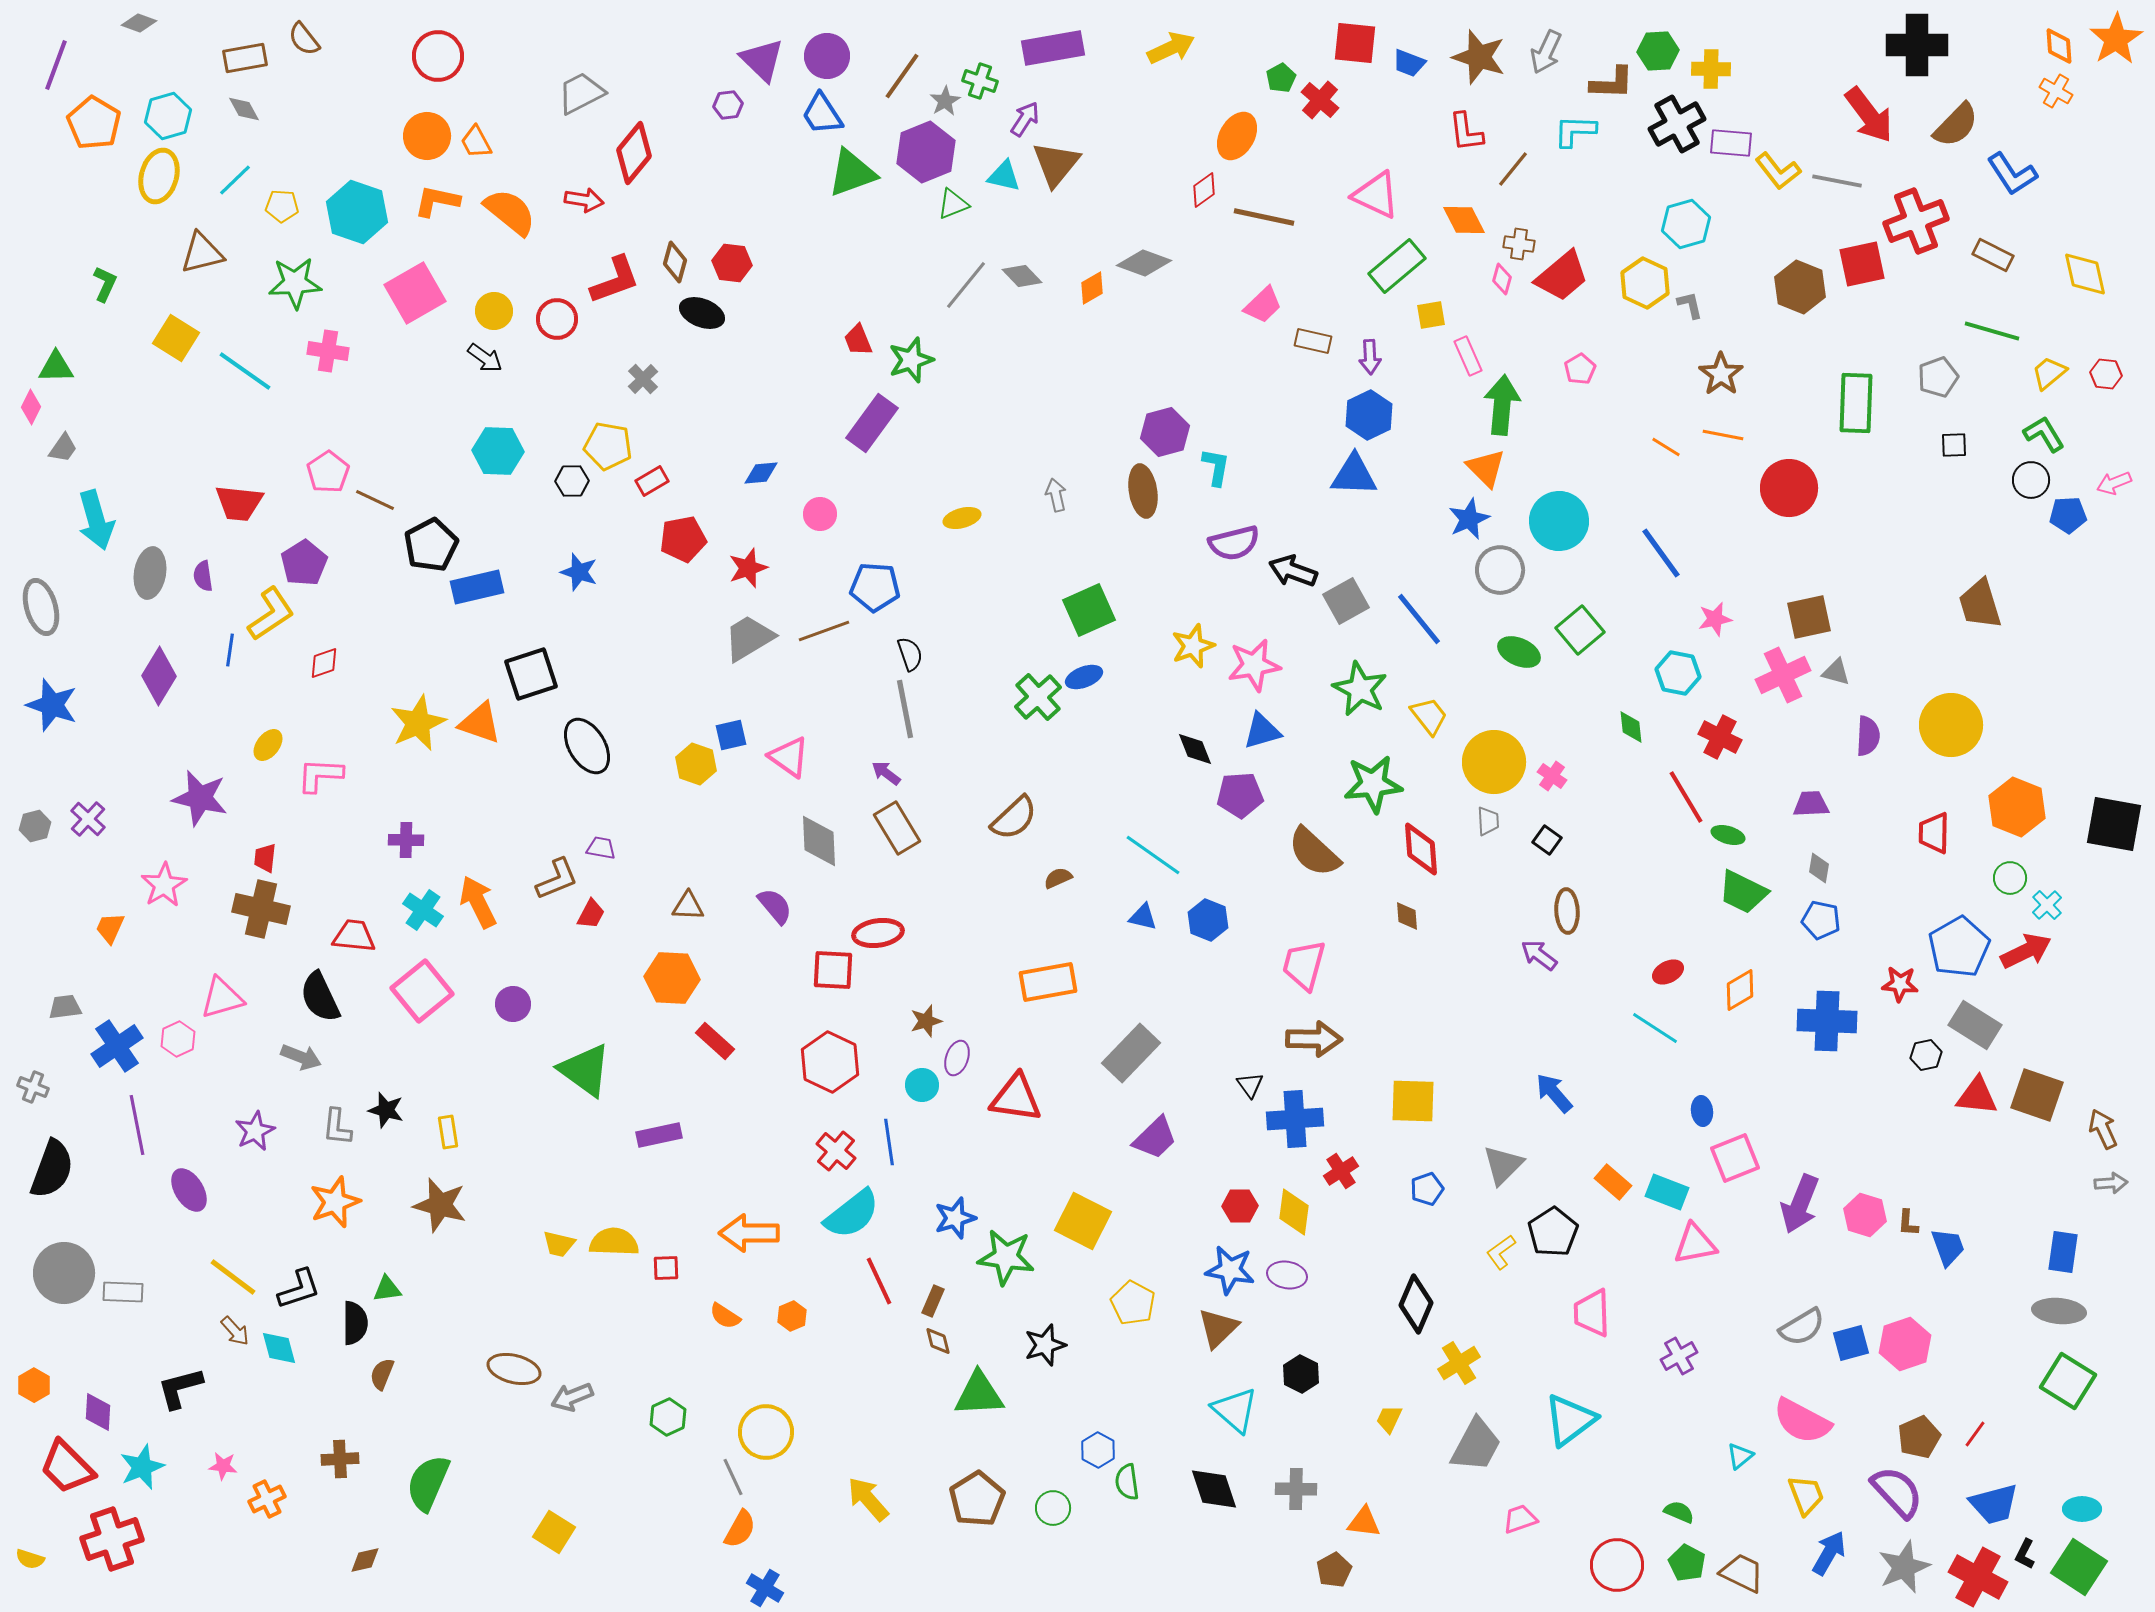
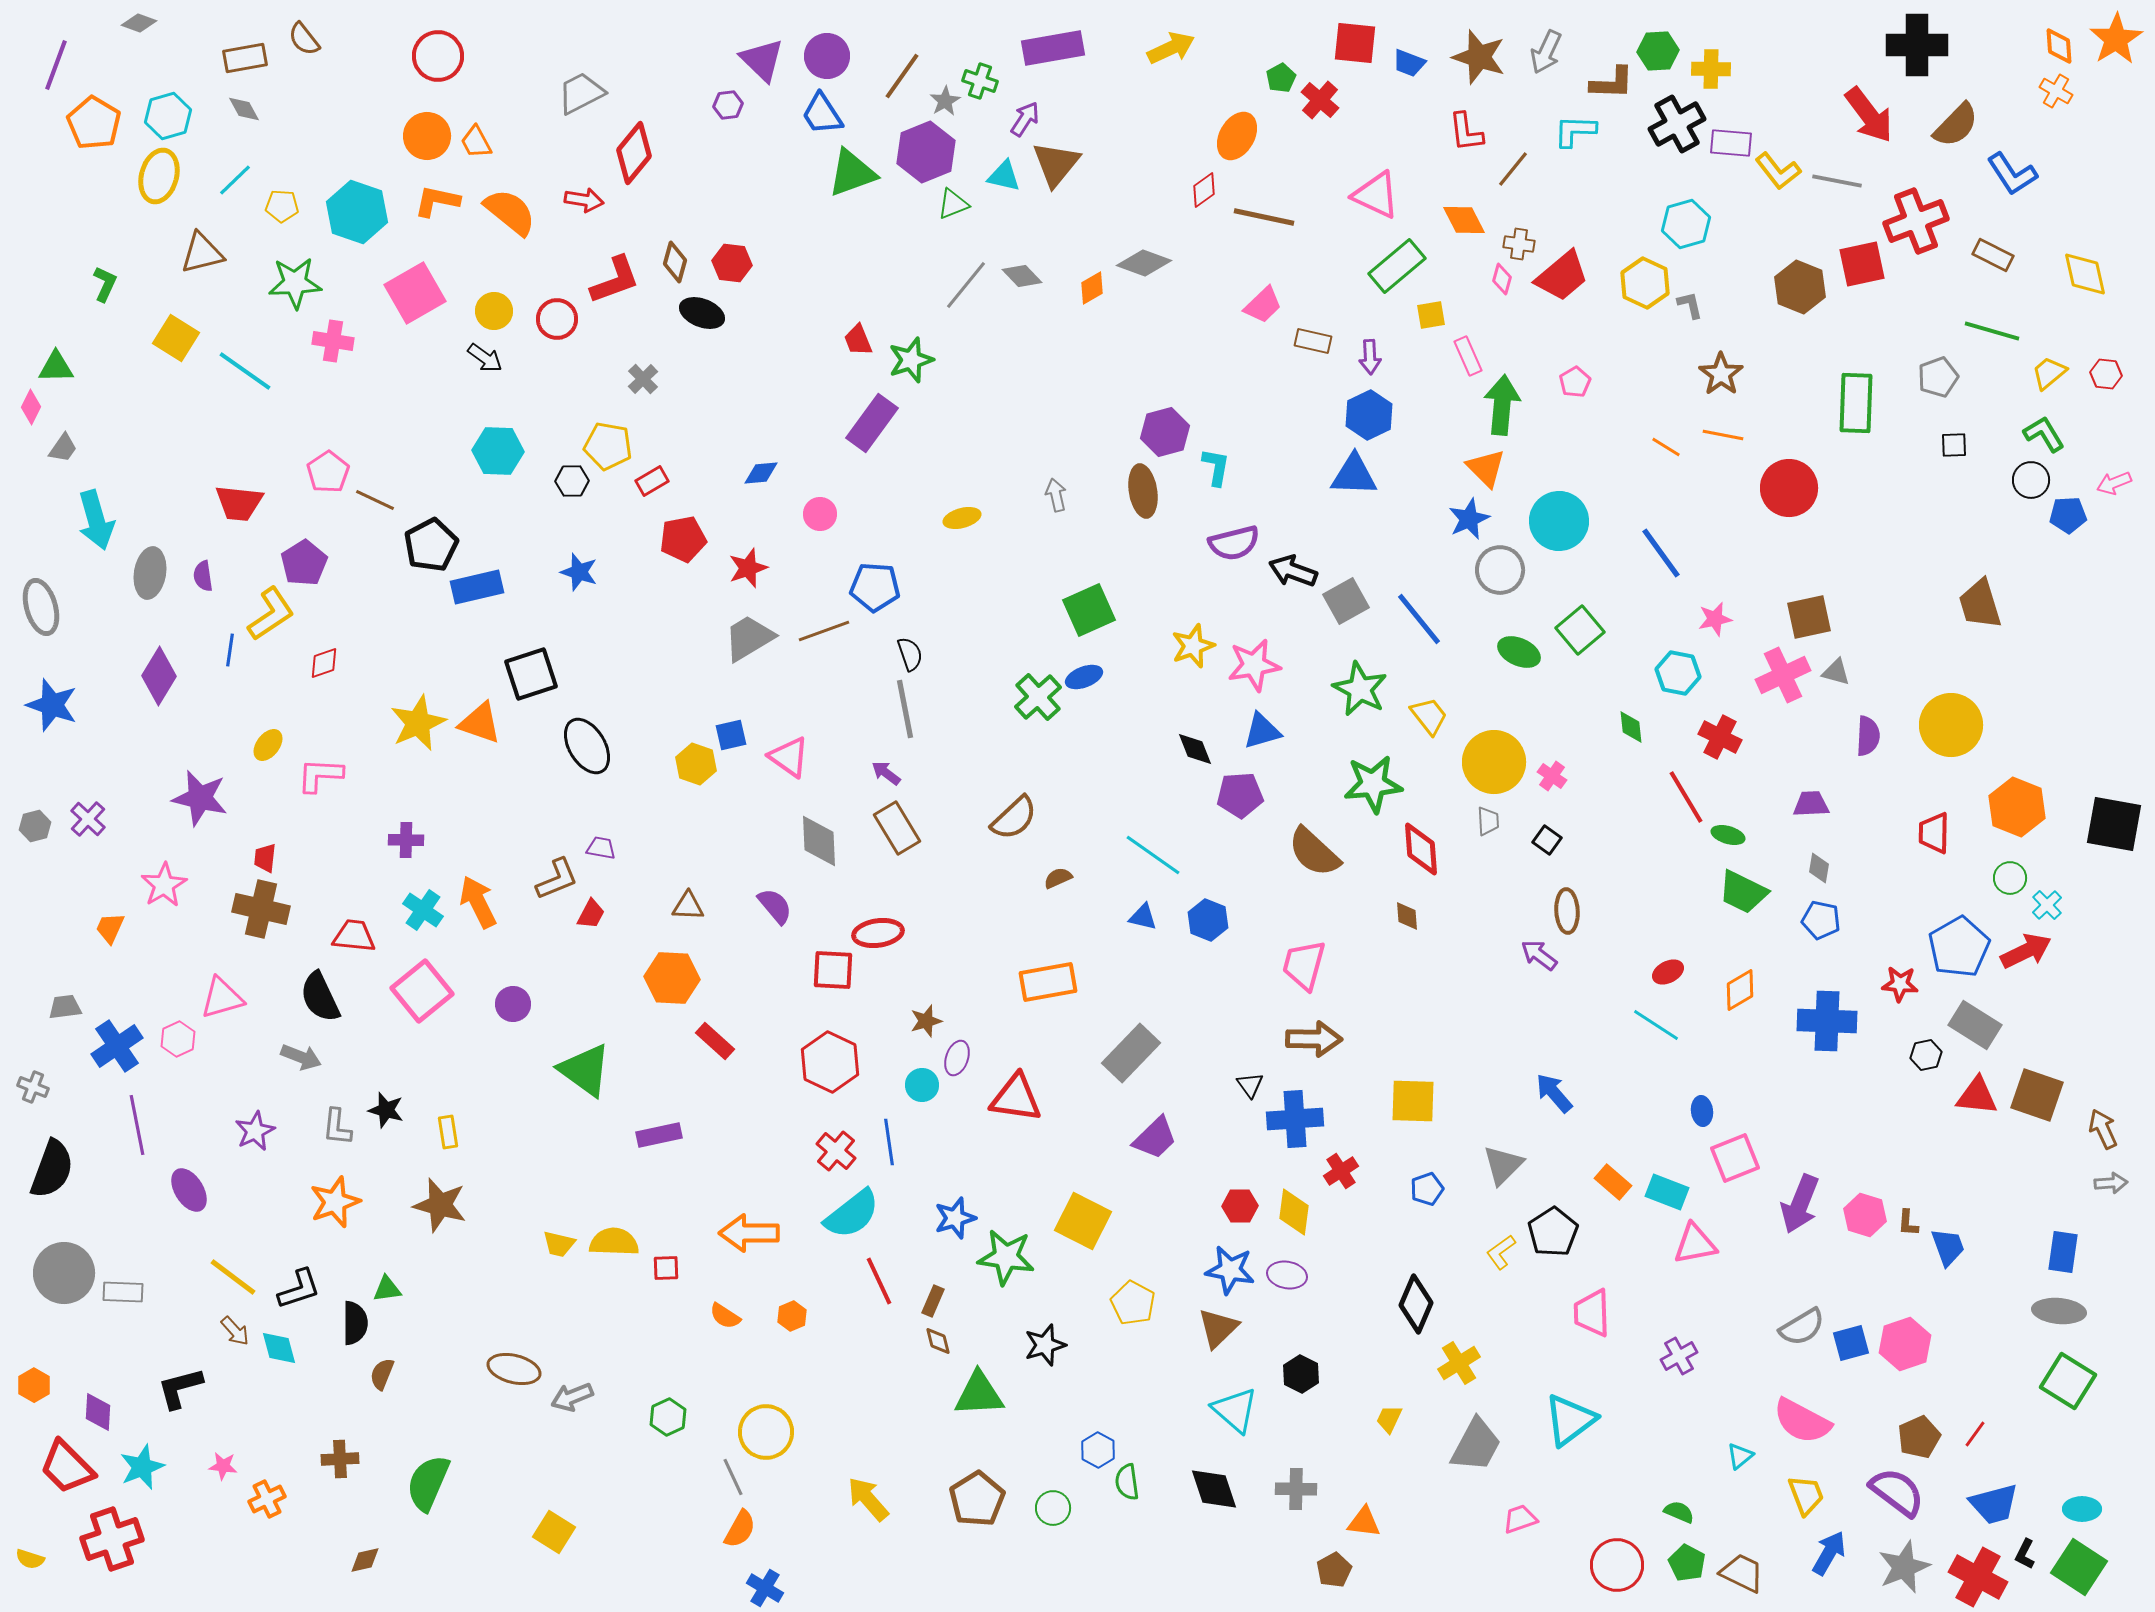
pink cross at (328, 351): moved 5 px right, 10 px up
pink pentagon at (1580, 369): moved 5 px left, 13 px down
cyan line at (1655, 1028): moved 1 px right, 3 px up
purple semicircle at (1897, 1492): rotated 10 degrees counterclockwise
